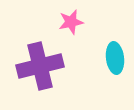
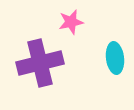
purple cross: moved 3 px up
